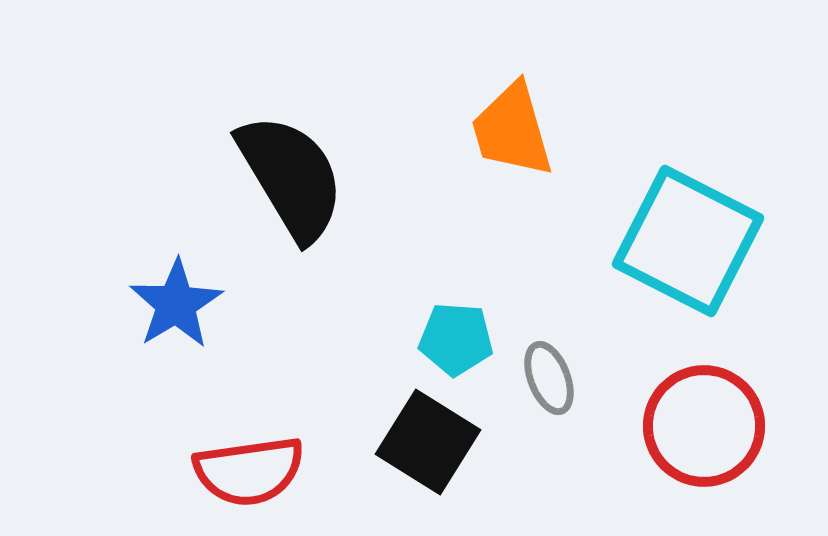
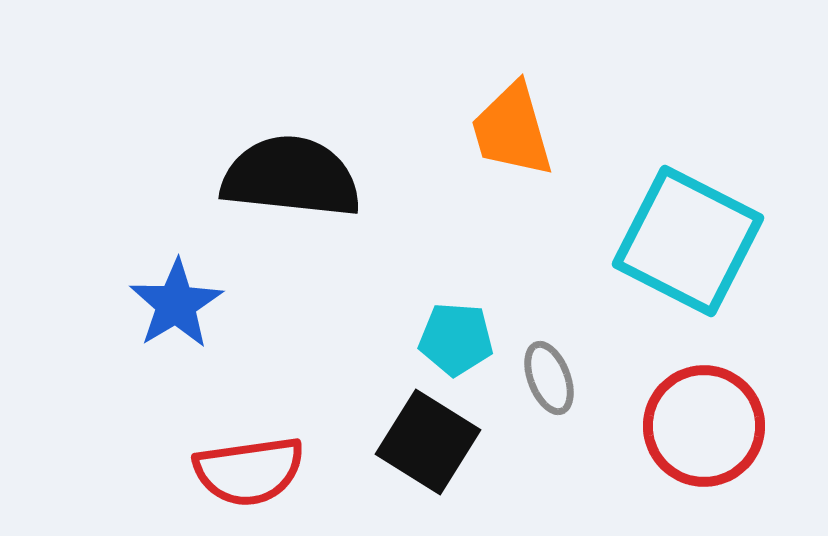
black semicircle: rotated 53 degrees counterclockwise
